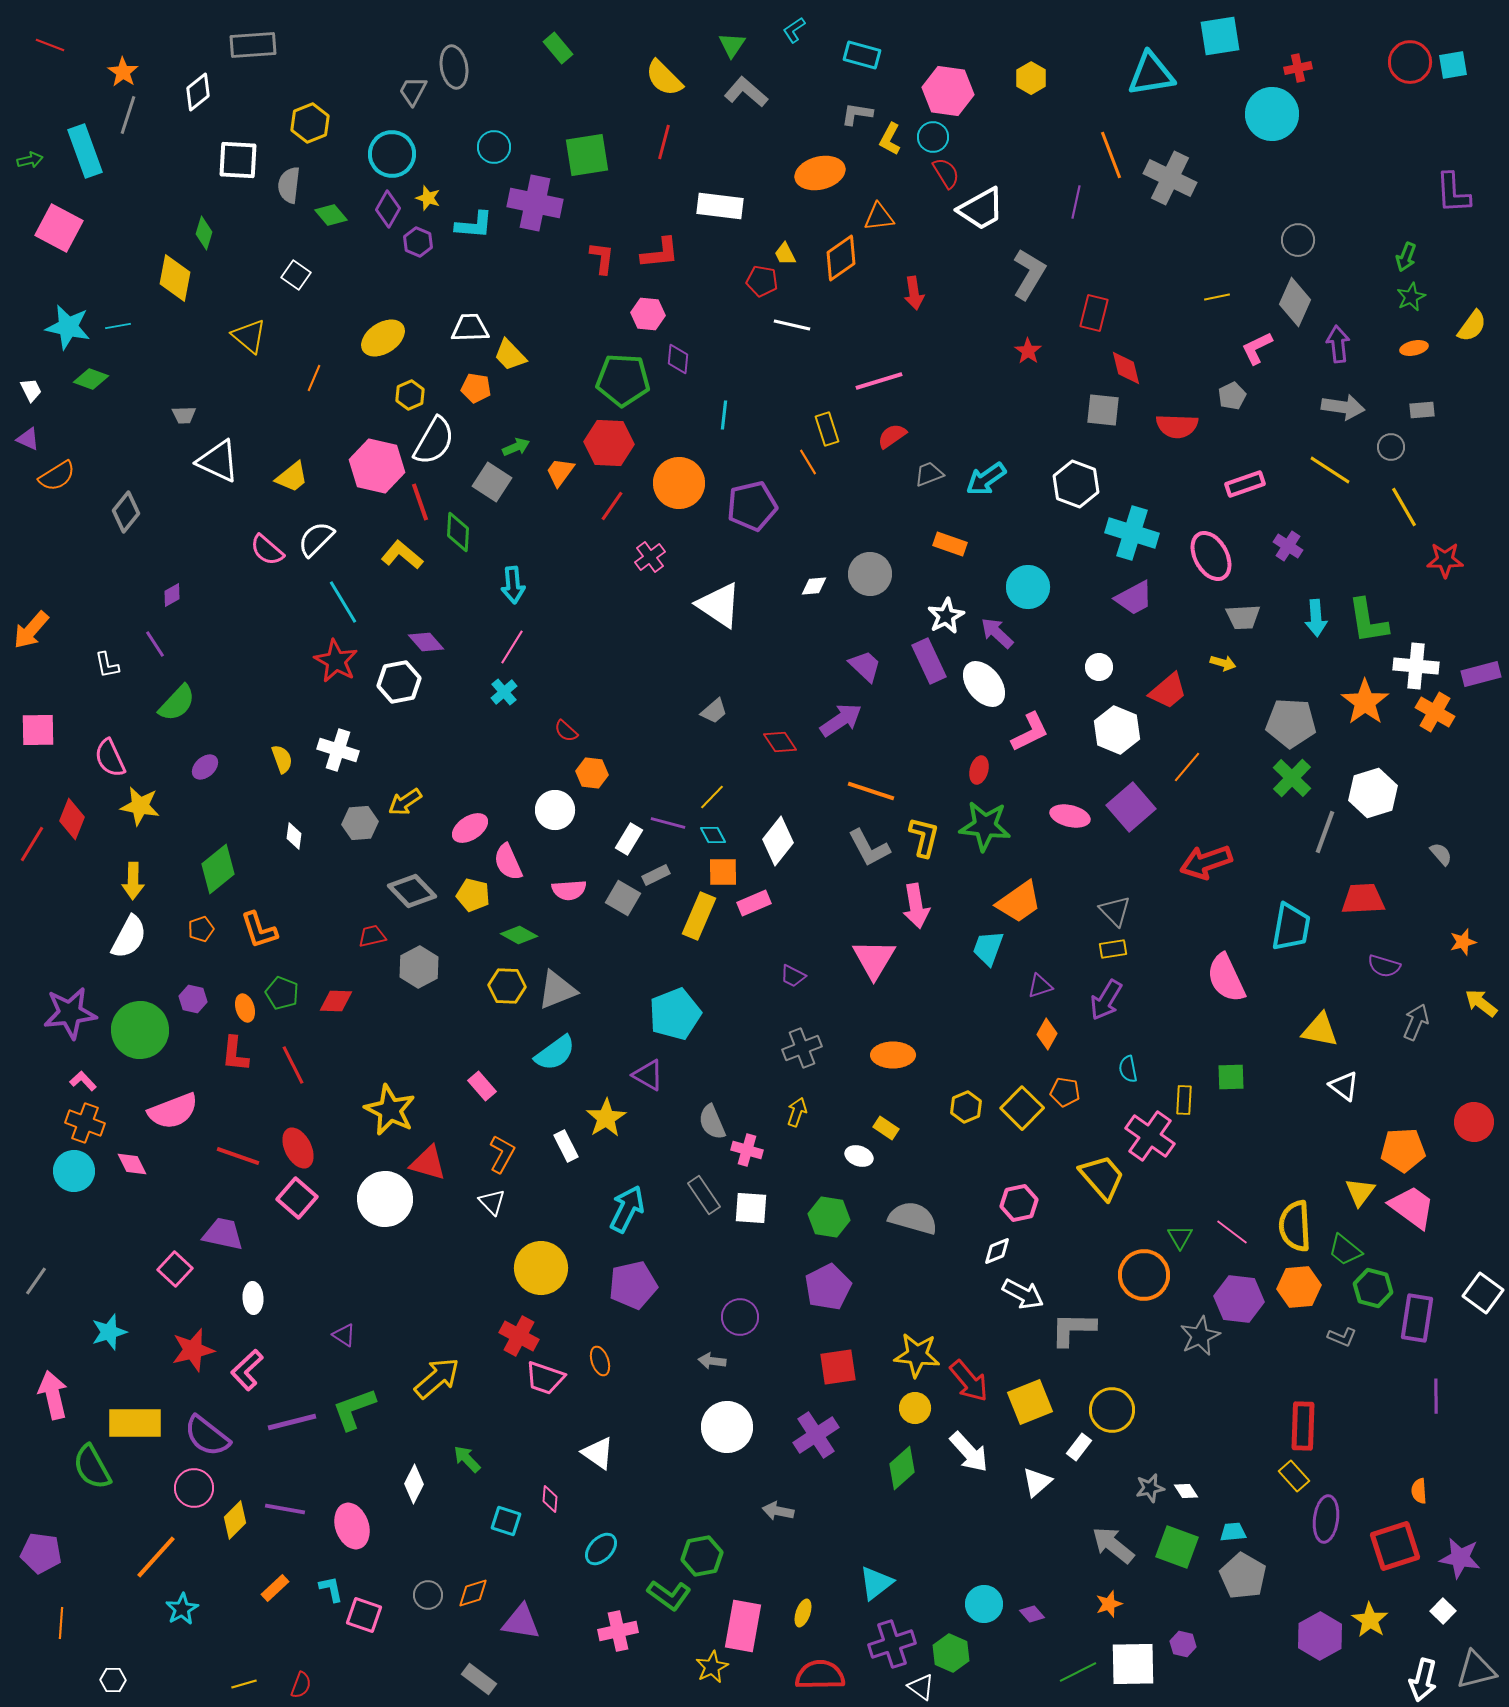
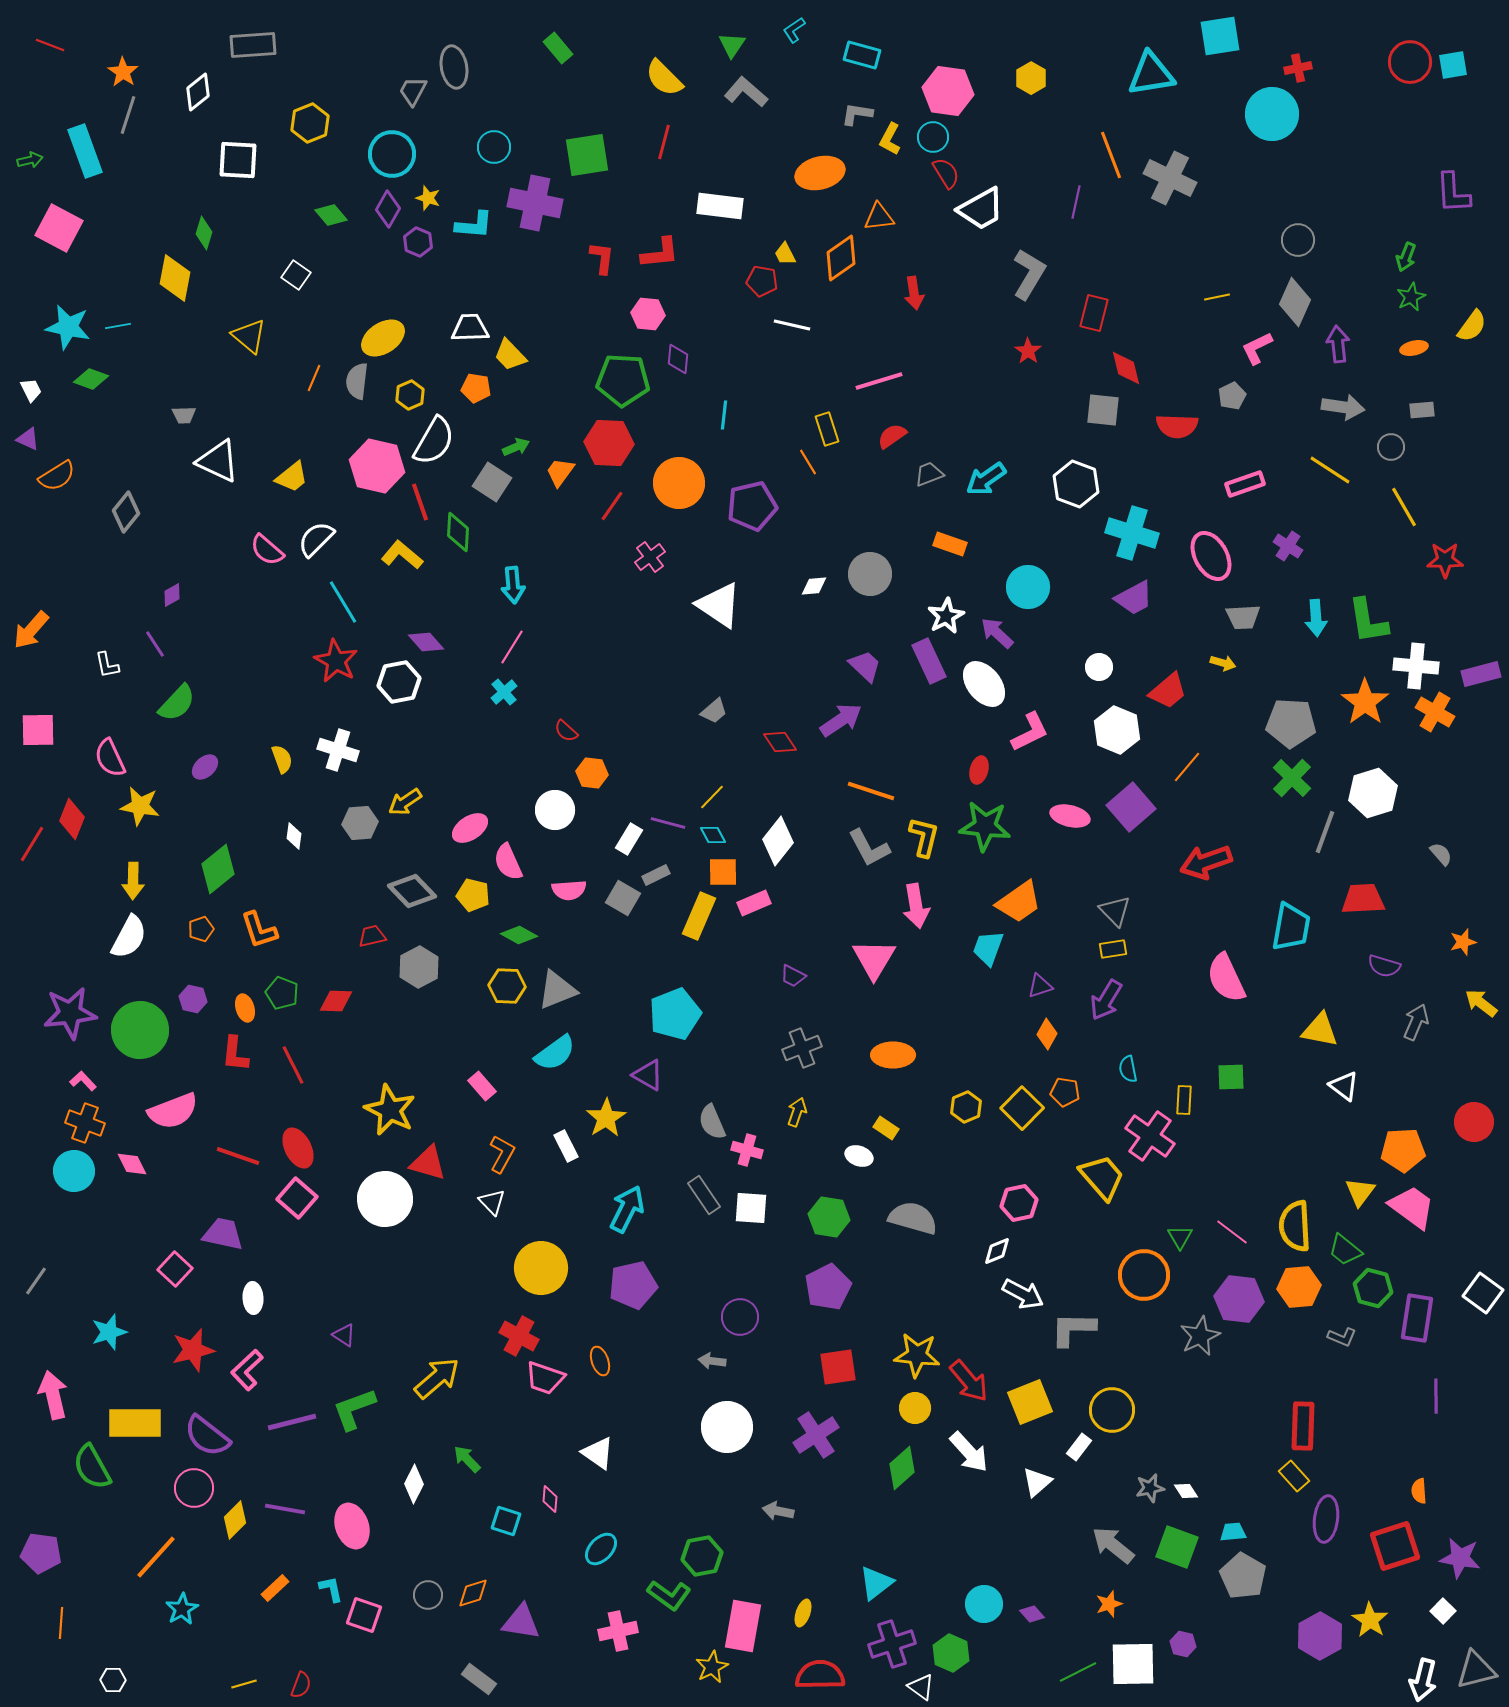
gray semicircle at (289, 185): moved 68 px right, 196 px down
